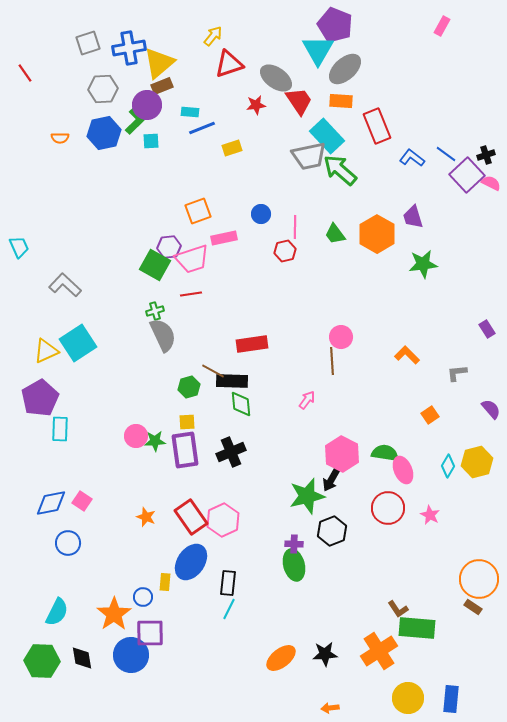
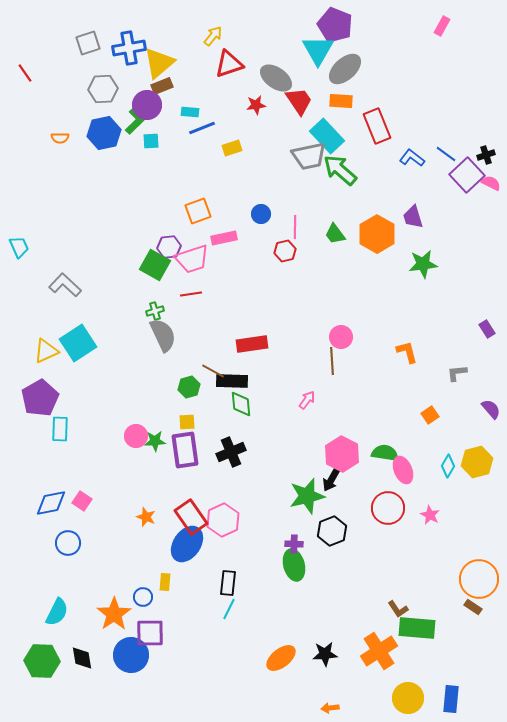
orange L-shape at (407, 355): moved 3 px up; rotated 30 degrees clockwise
blue ellipse at (191, 562): moved 4 px left, 18 px up
